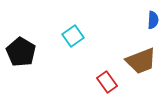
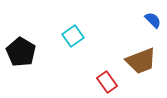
blue semicircle: rotated 48 degrees counterclockwise
